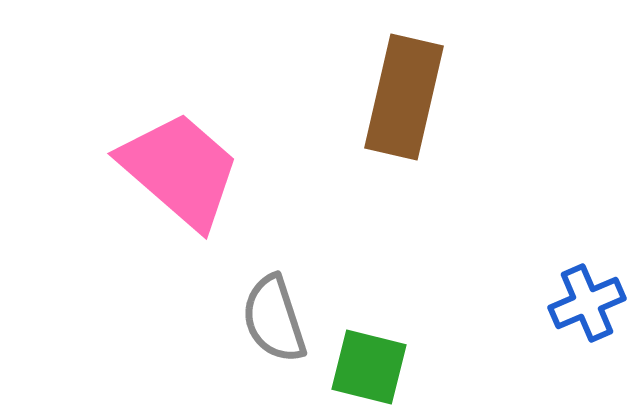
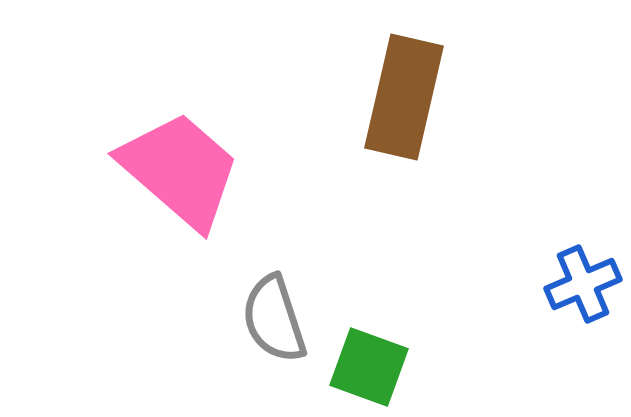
blue cross: moved 4 px left, 19 px up
green square: rotated 6 degrees clockwise
